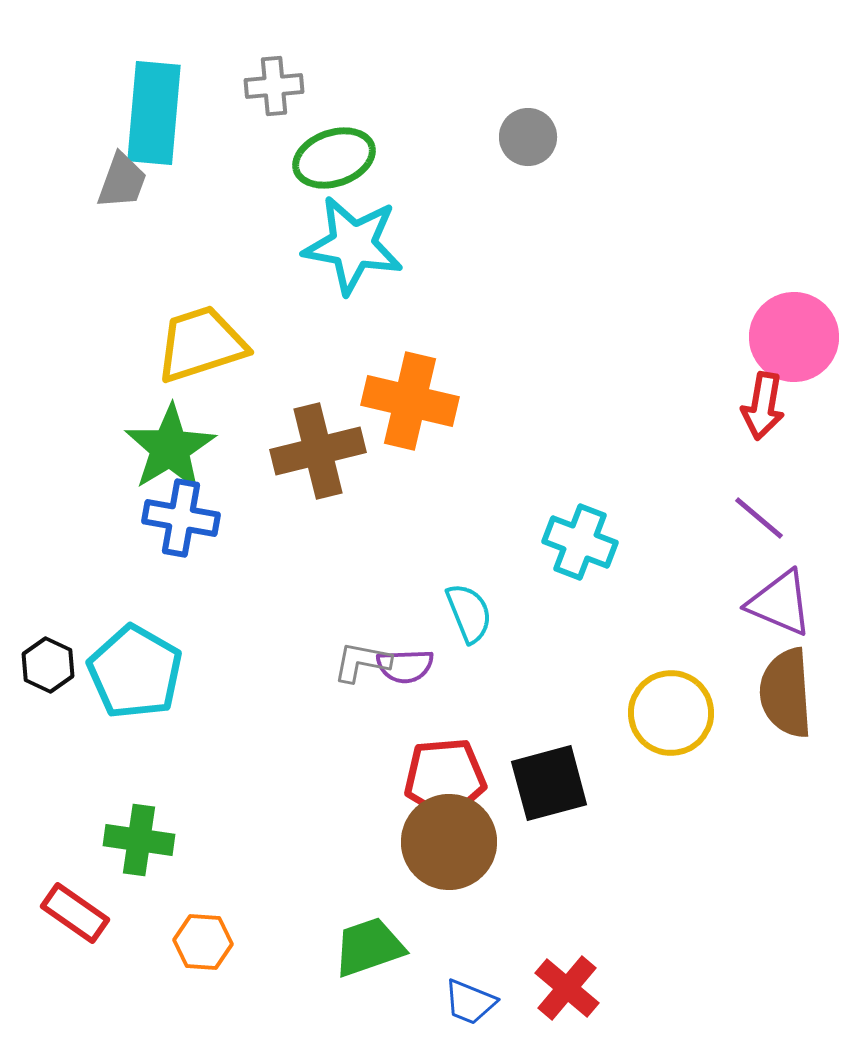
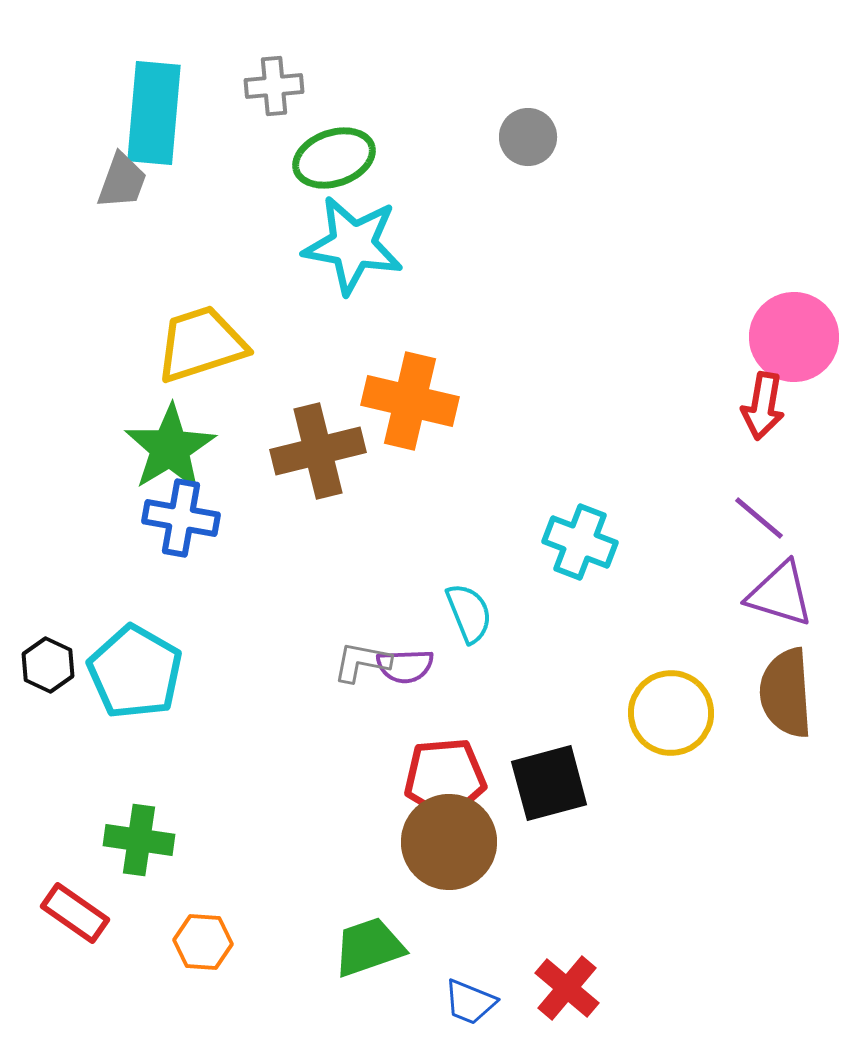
purple triangle: moved 9 px up; rotated 6 degrees counterclockwise
